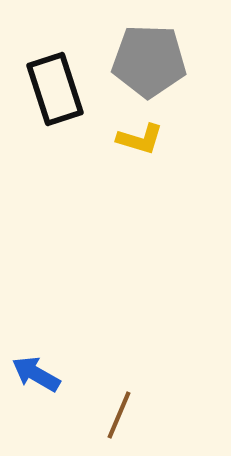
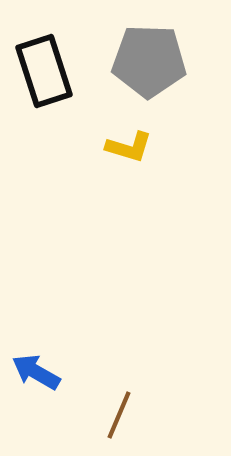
black rectangle: moved 11 px left, 18 px up
yellow L-shape: moved 11 px left, 8 px down
blue arrow: moved 2 px up
